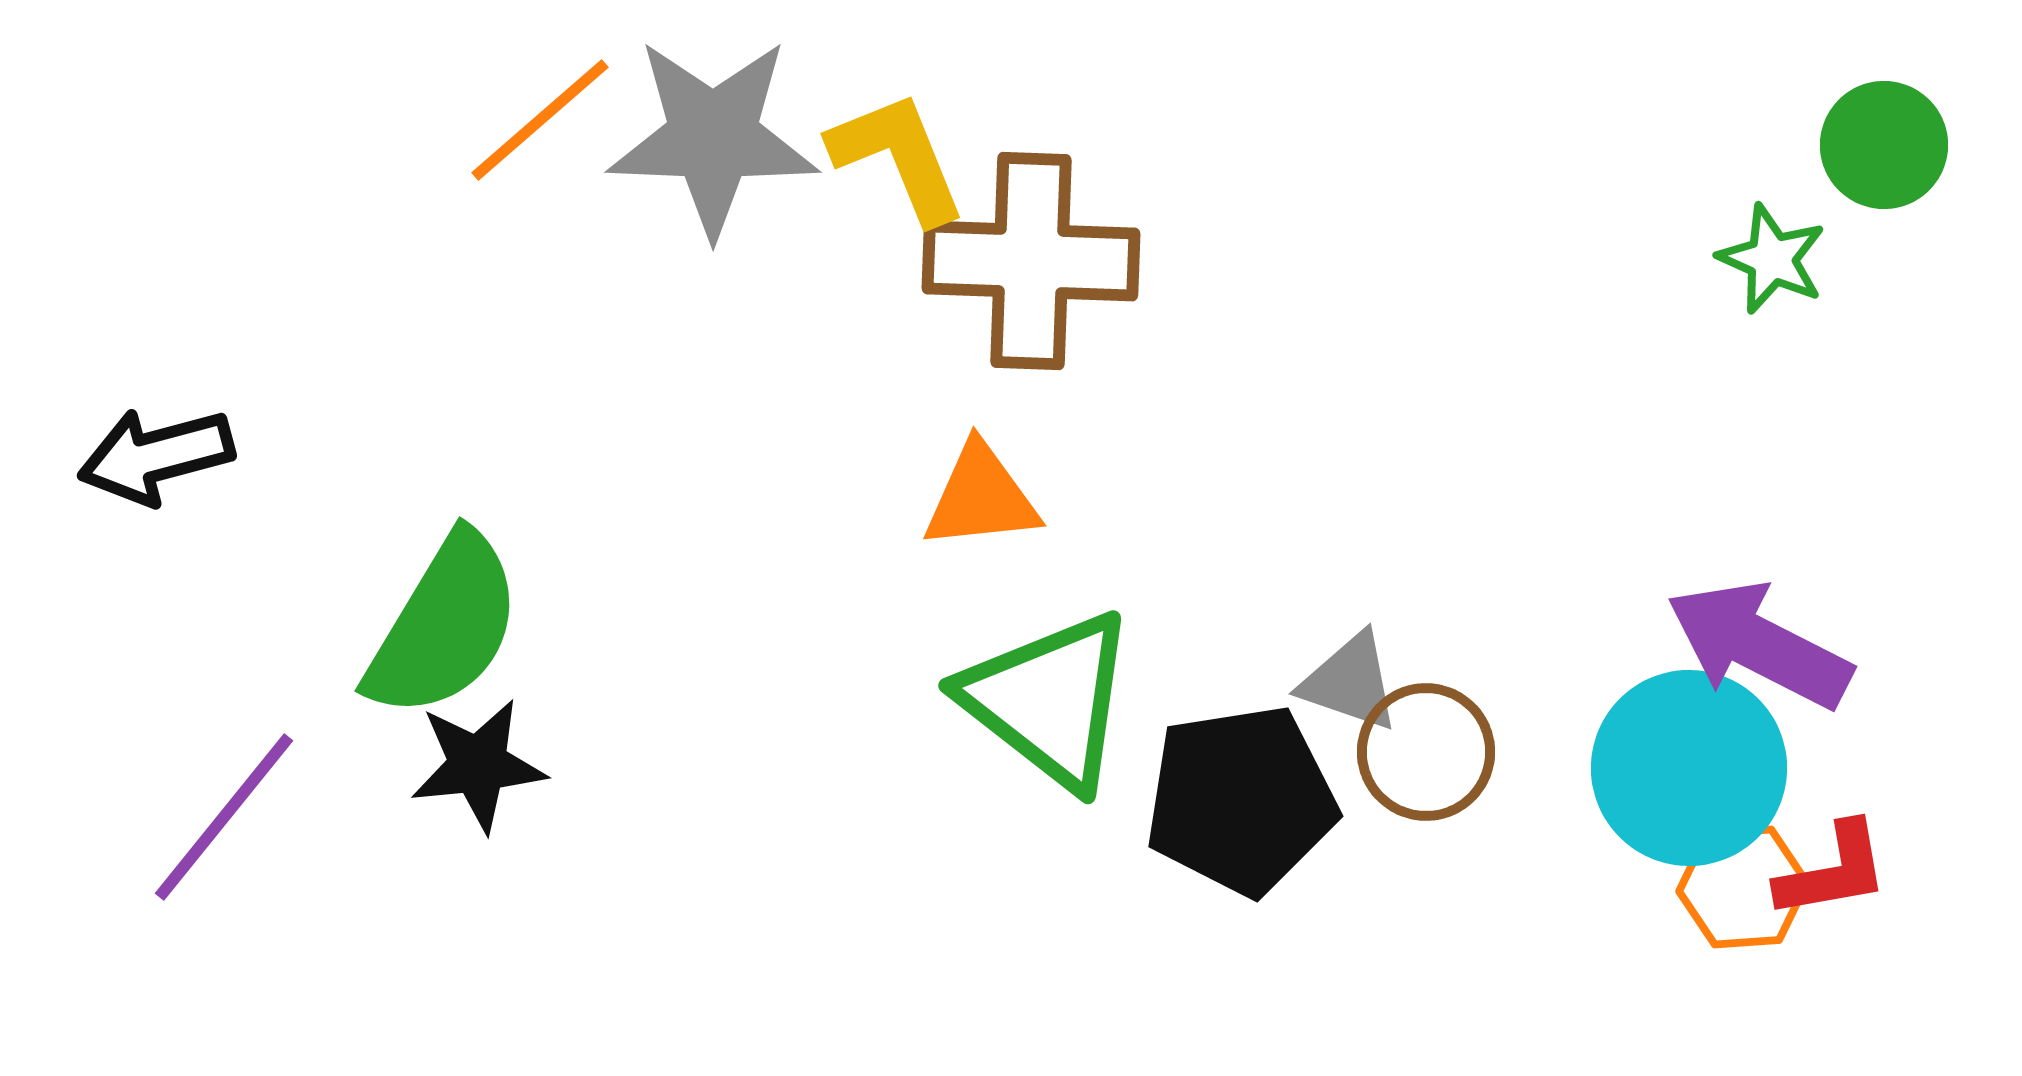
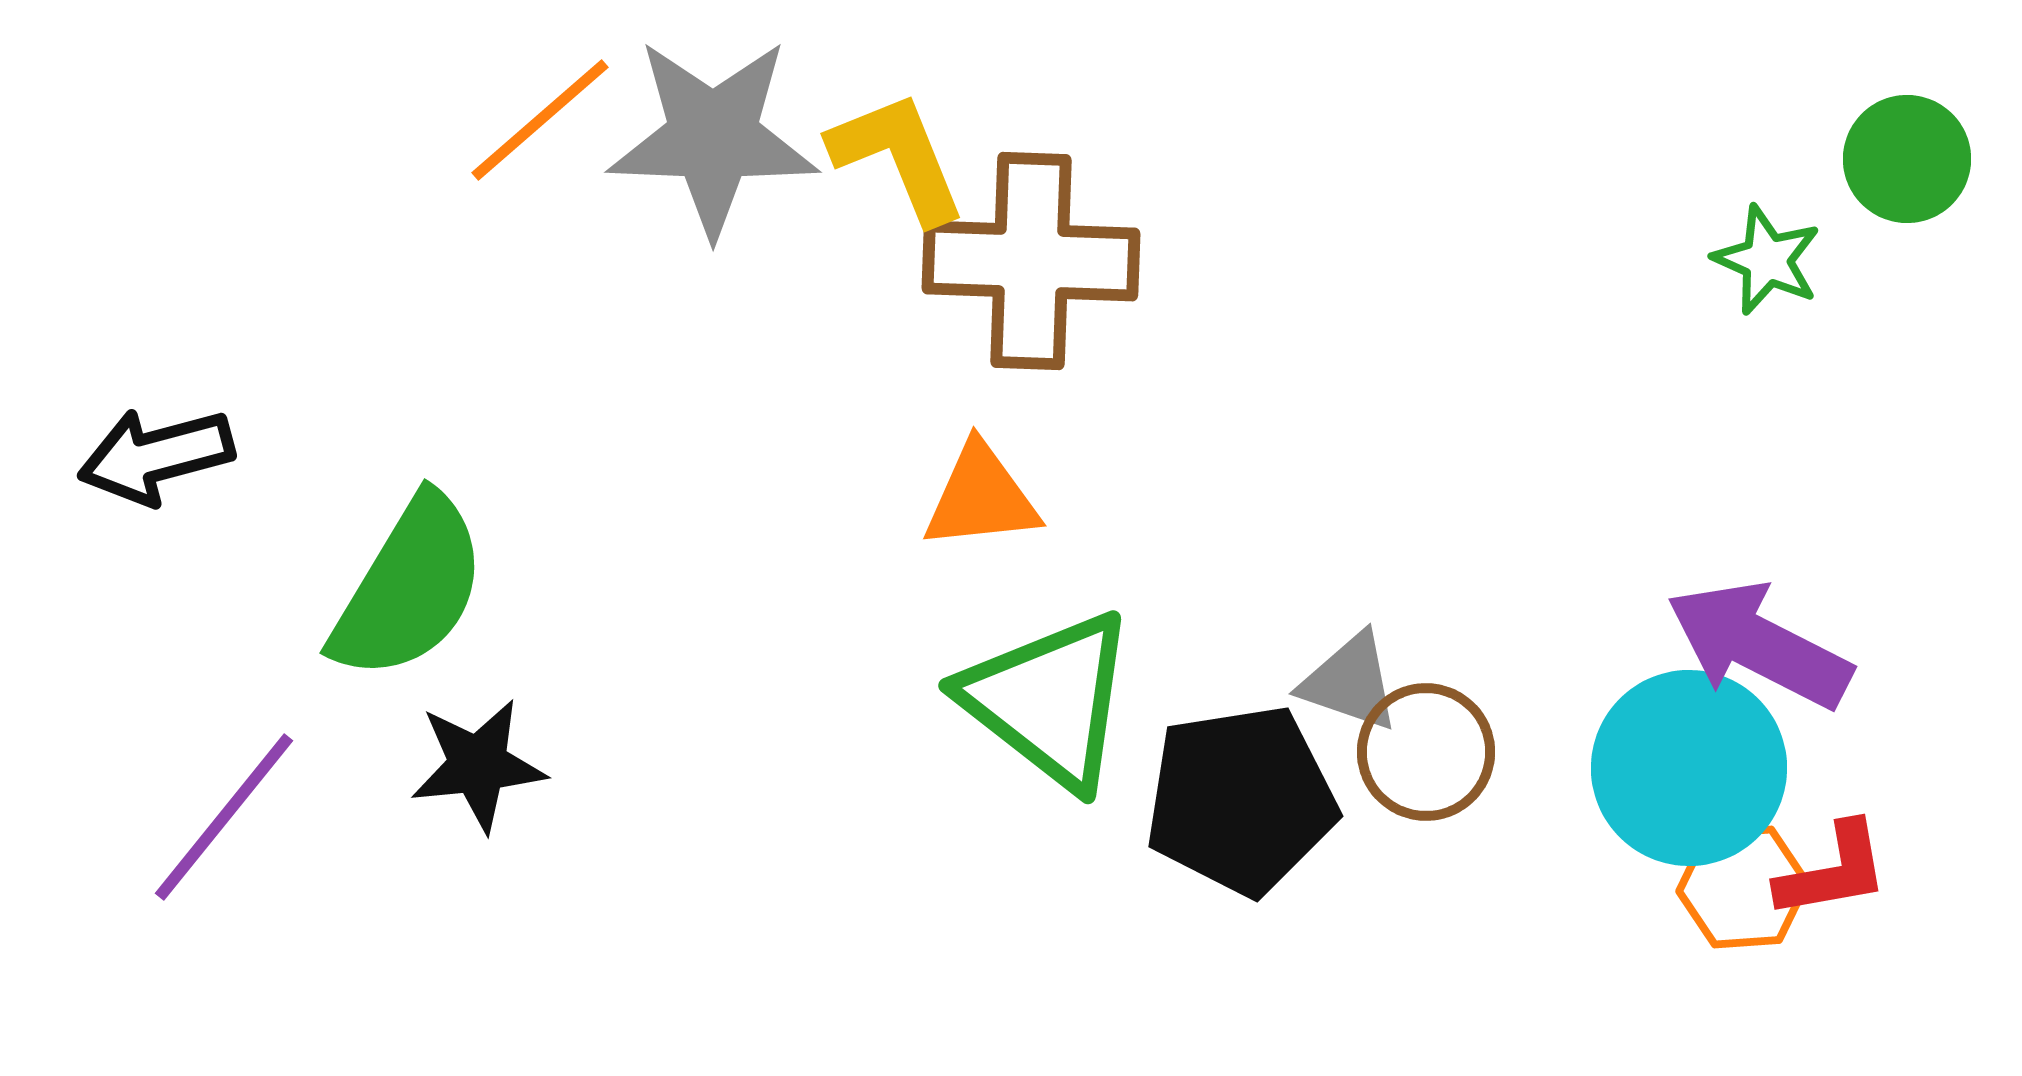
green circle: moved 23 px right, 14 px down
green star: moved 5 px left, 1 px down
green semicircle: moved 35 px left, 38 px up
